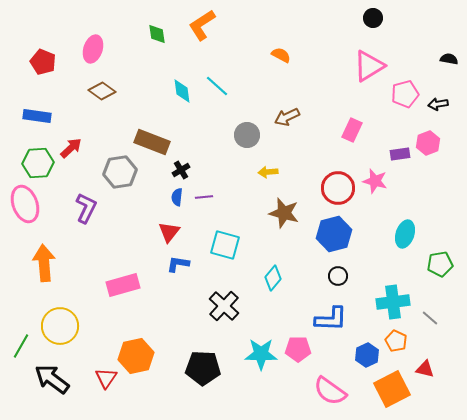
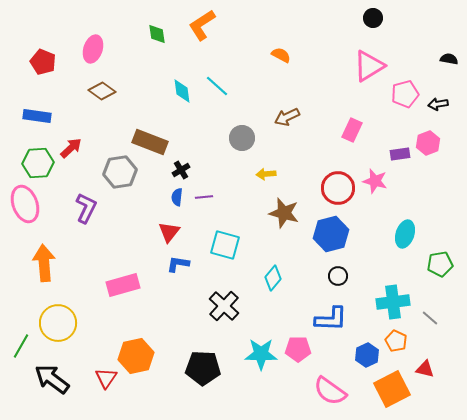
gray circle at (247, 135): moved 5 px left, 3 px down
brown rectangle at (152, 142): moved 2 px left
yellow arrow at (268, 172): moved 2 px left, 2 px down
blue hexagon at (334, 234): moved 3 px left
yellow circle at (60, 326): moved 2 px left, 3 px up
